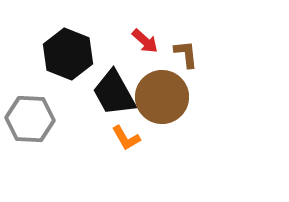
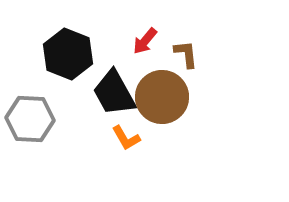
red arrow: rotated 88 degrees clockwise
